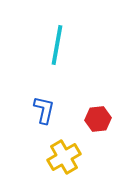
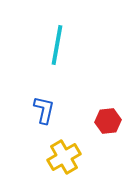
red hexagon: moved 10 px right, 2 px down
